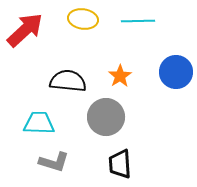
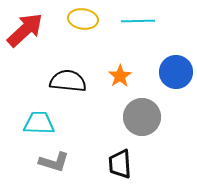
gray circle: moved 36 px right
